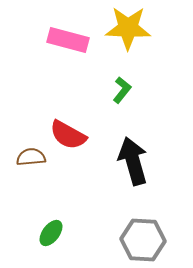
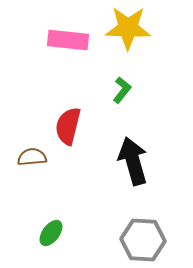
pink rectangle: rotated 9 degrees counterclockwise
red semicircle: moved 9 px up; rotated 75 degrees clockwise
brown semicircle: moved 1 px right
